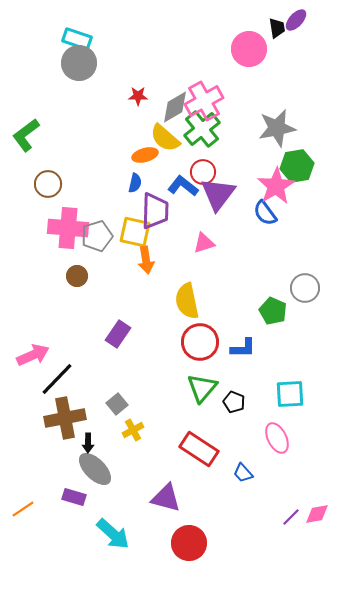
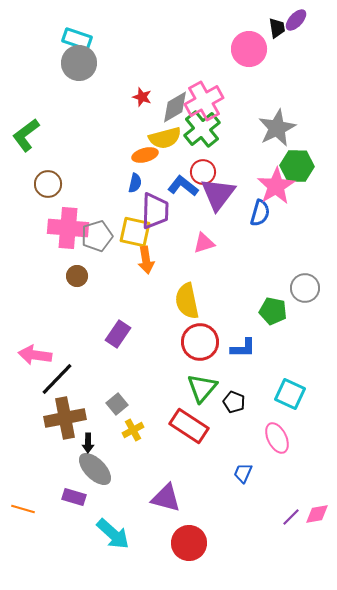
red star at (138, 96): moved 4 px right, 1 px down; rotated 18 degrees clockwise
gray star at (277, 128): rotated 15 degrees counterclockwise
yellow semicircle at (165, 138): rotated 56 degrees counterclockwise
green hexagon at (297, 166): rotated 12 degrees clockwise
blue semicircle at (265, 213): moved 5 px left; rotated 128 degrees counterclockwise
green pentagon at (273, 311): rotated 12 degrees counterclockwise
pink arrow at (33, 355): moved 2 px right; rotated 148 degrees counterclockwise
cyan square at (290, 394): rotated 28 degrees clockwise
red rectangle at (199, 449): moved 10 px left, 23 px up
blue trapezoid at (243, 473): rotated 65 degrees clockwise
orange line at (23, 509): rotated 50 degrees clockwise
